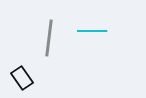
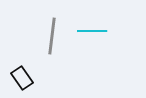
gray line: moved 3 px right, 2 px up
